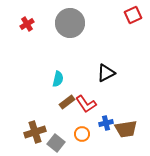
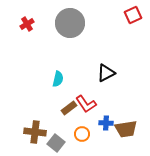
brown rectangle: moved 2 px right, 6 px down
blue cross: rotated 16 degrees clockwise
brown cross: rotated 25 degrees clockwise
